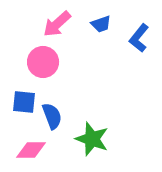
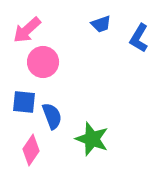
pink arrow: moved 30 px left, 6 px down
blue L-shape: rotated 8 degrees counterclockwise
pink diamond: rotated 56 degrees counterclockwise
